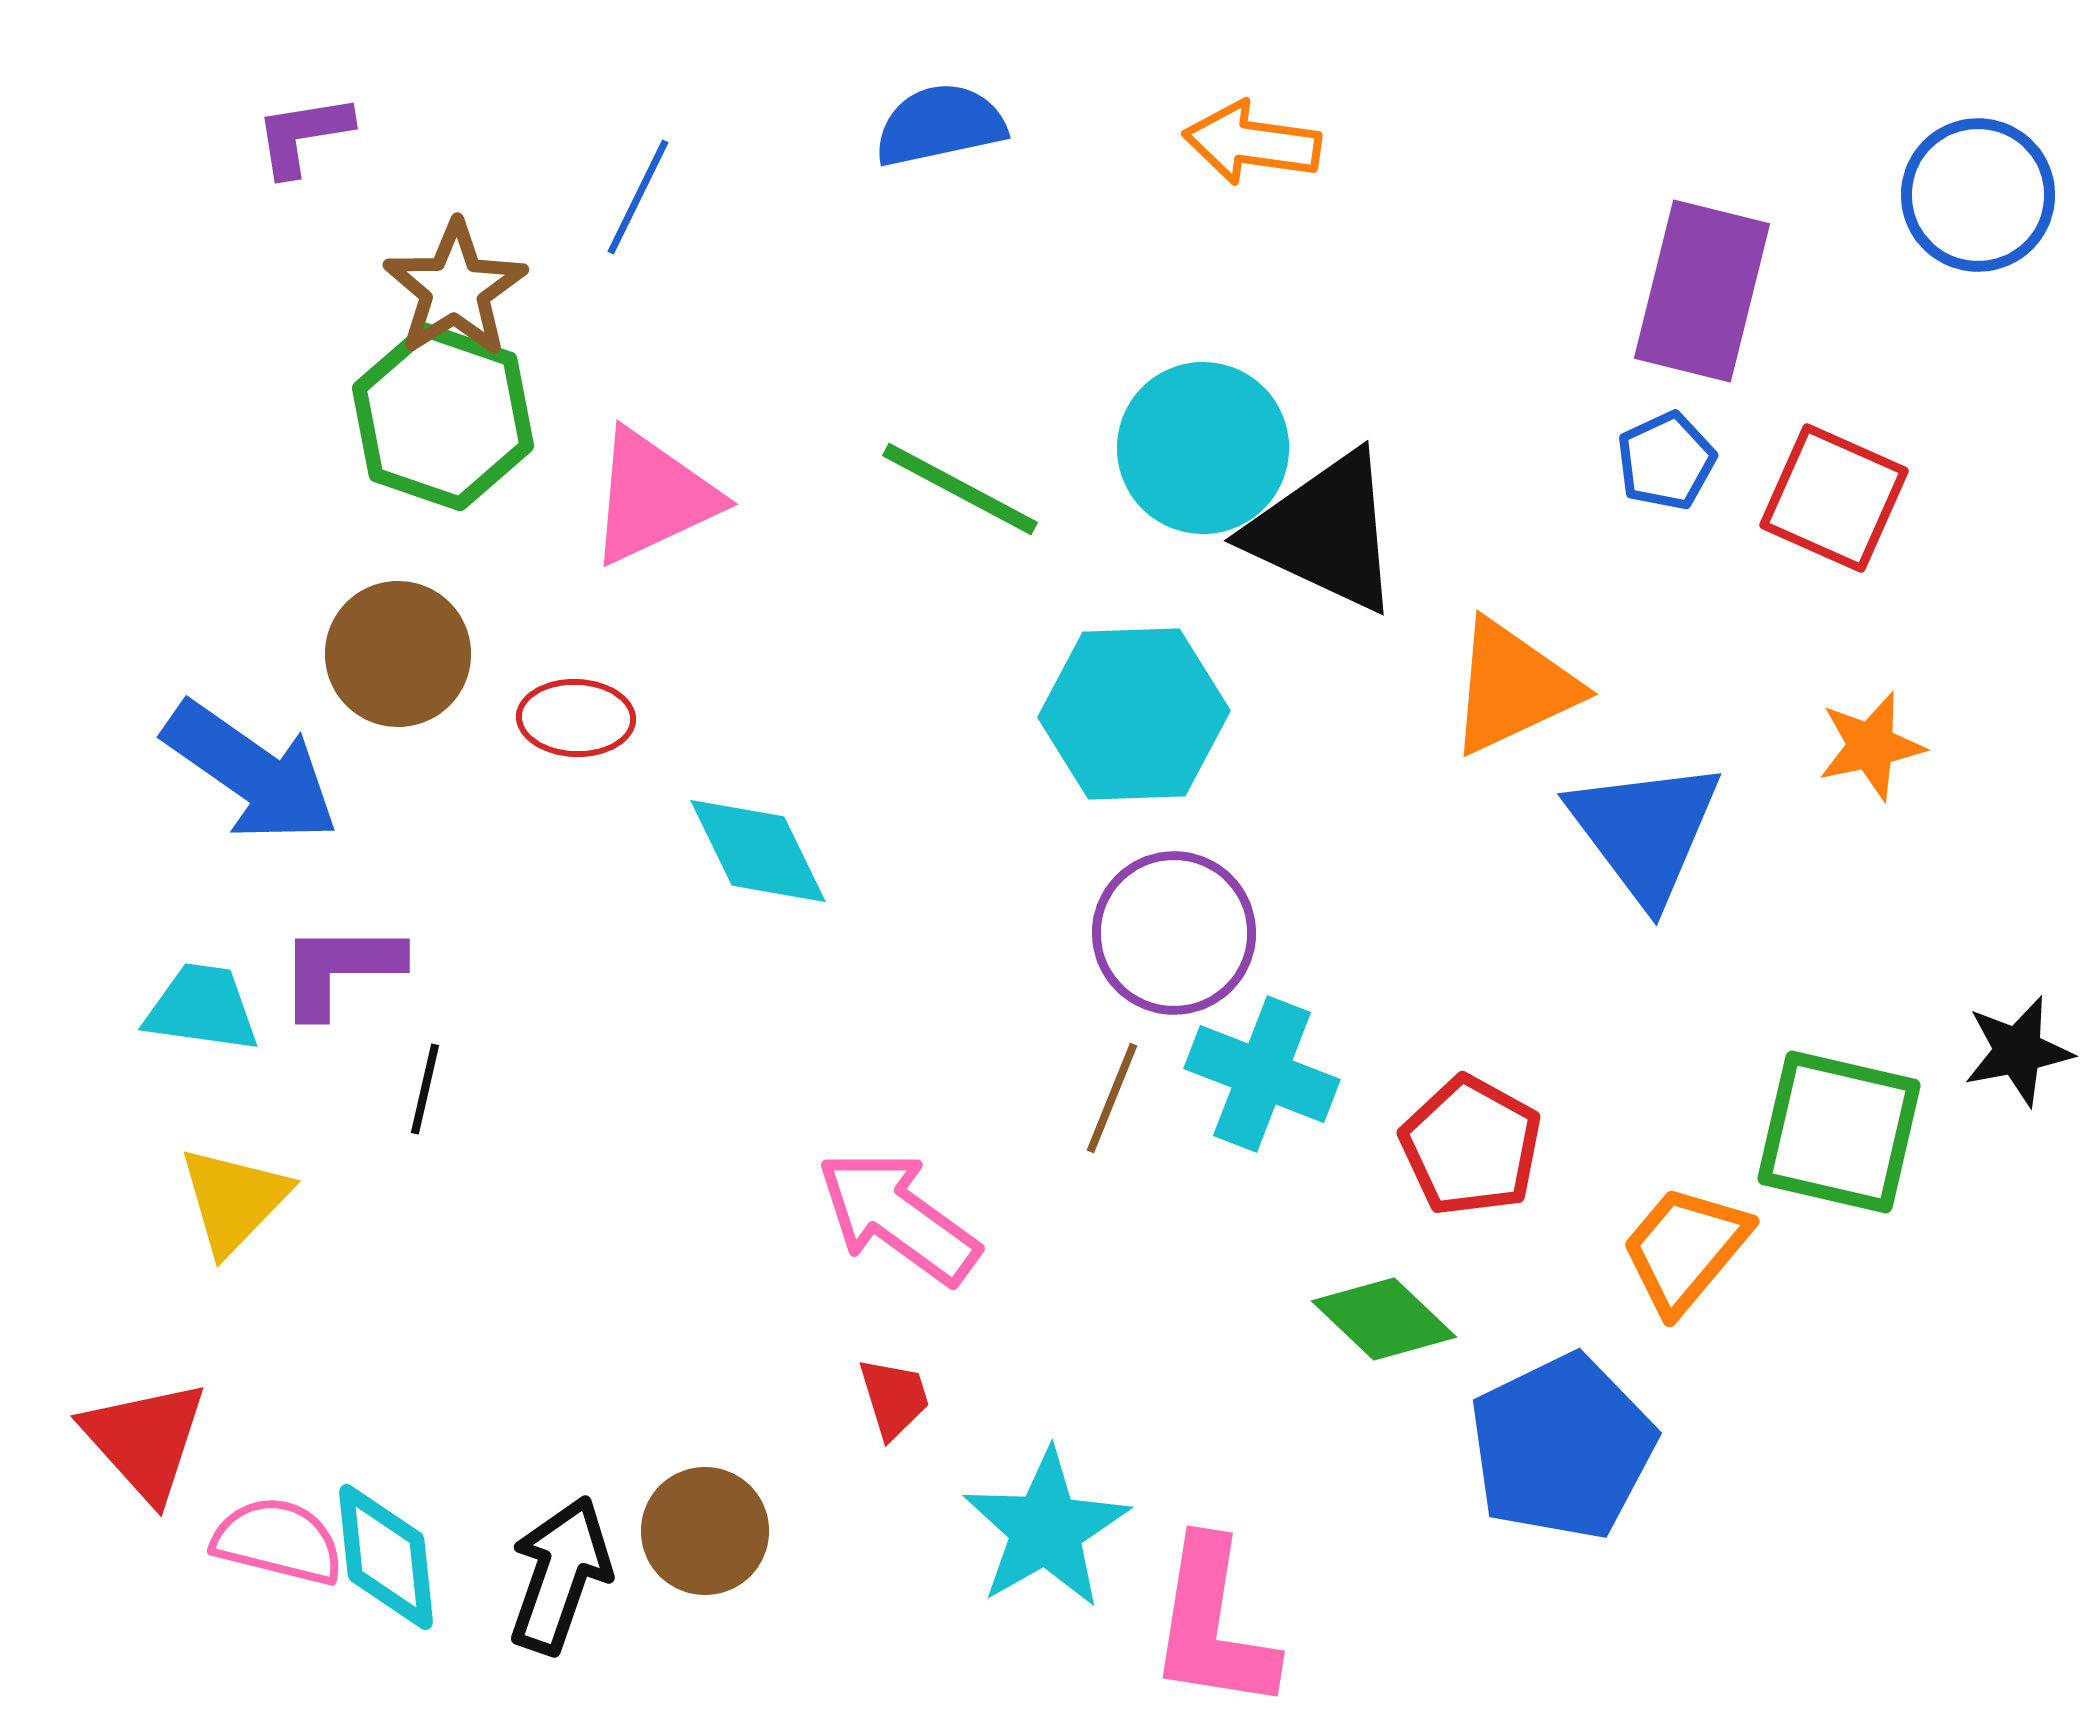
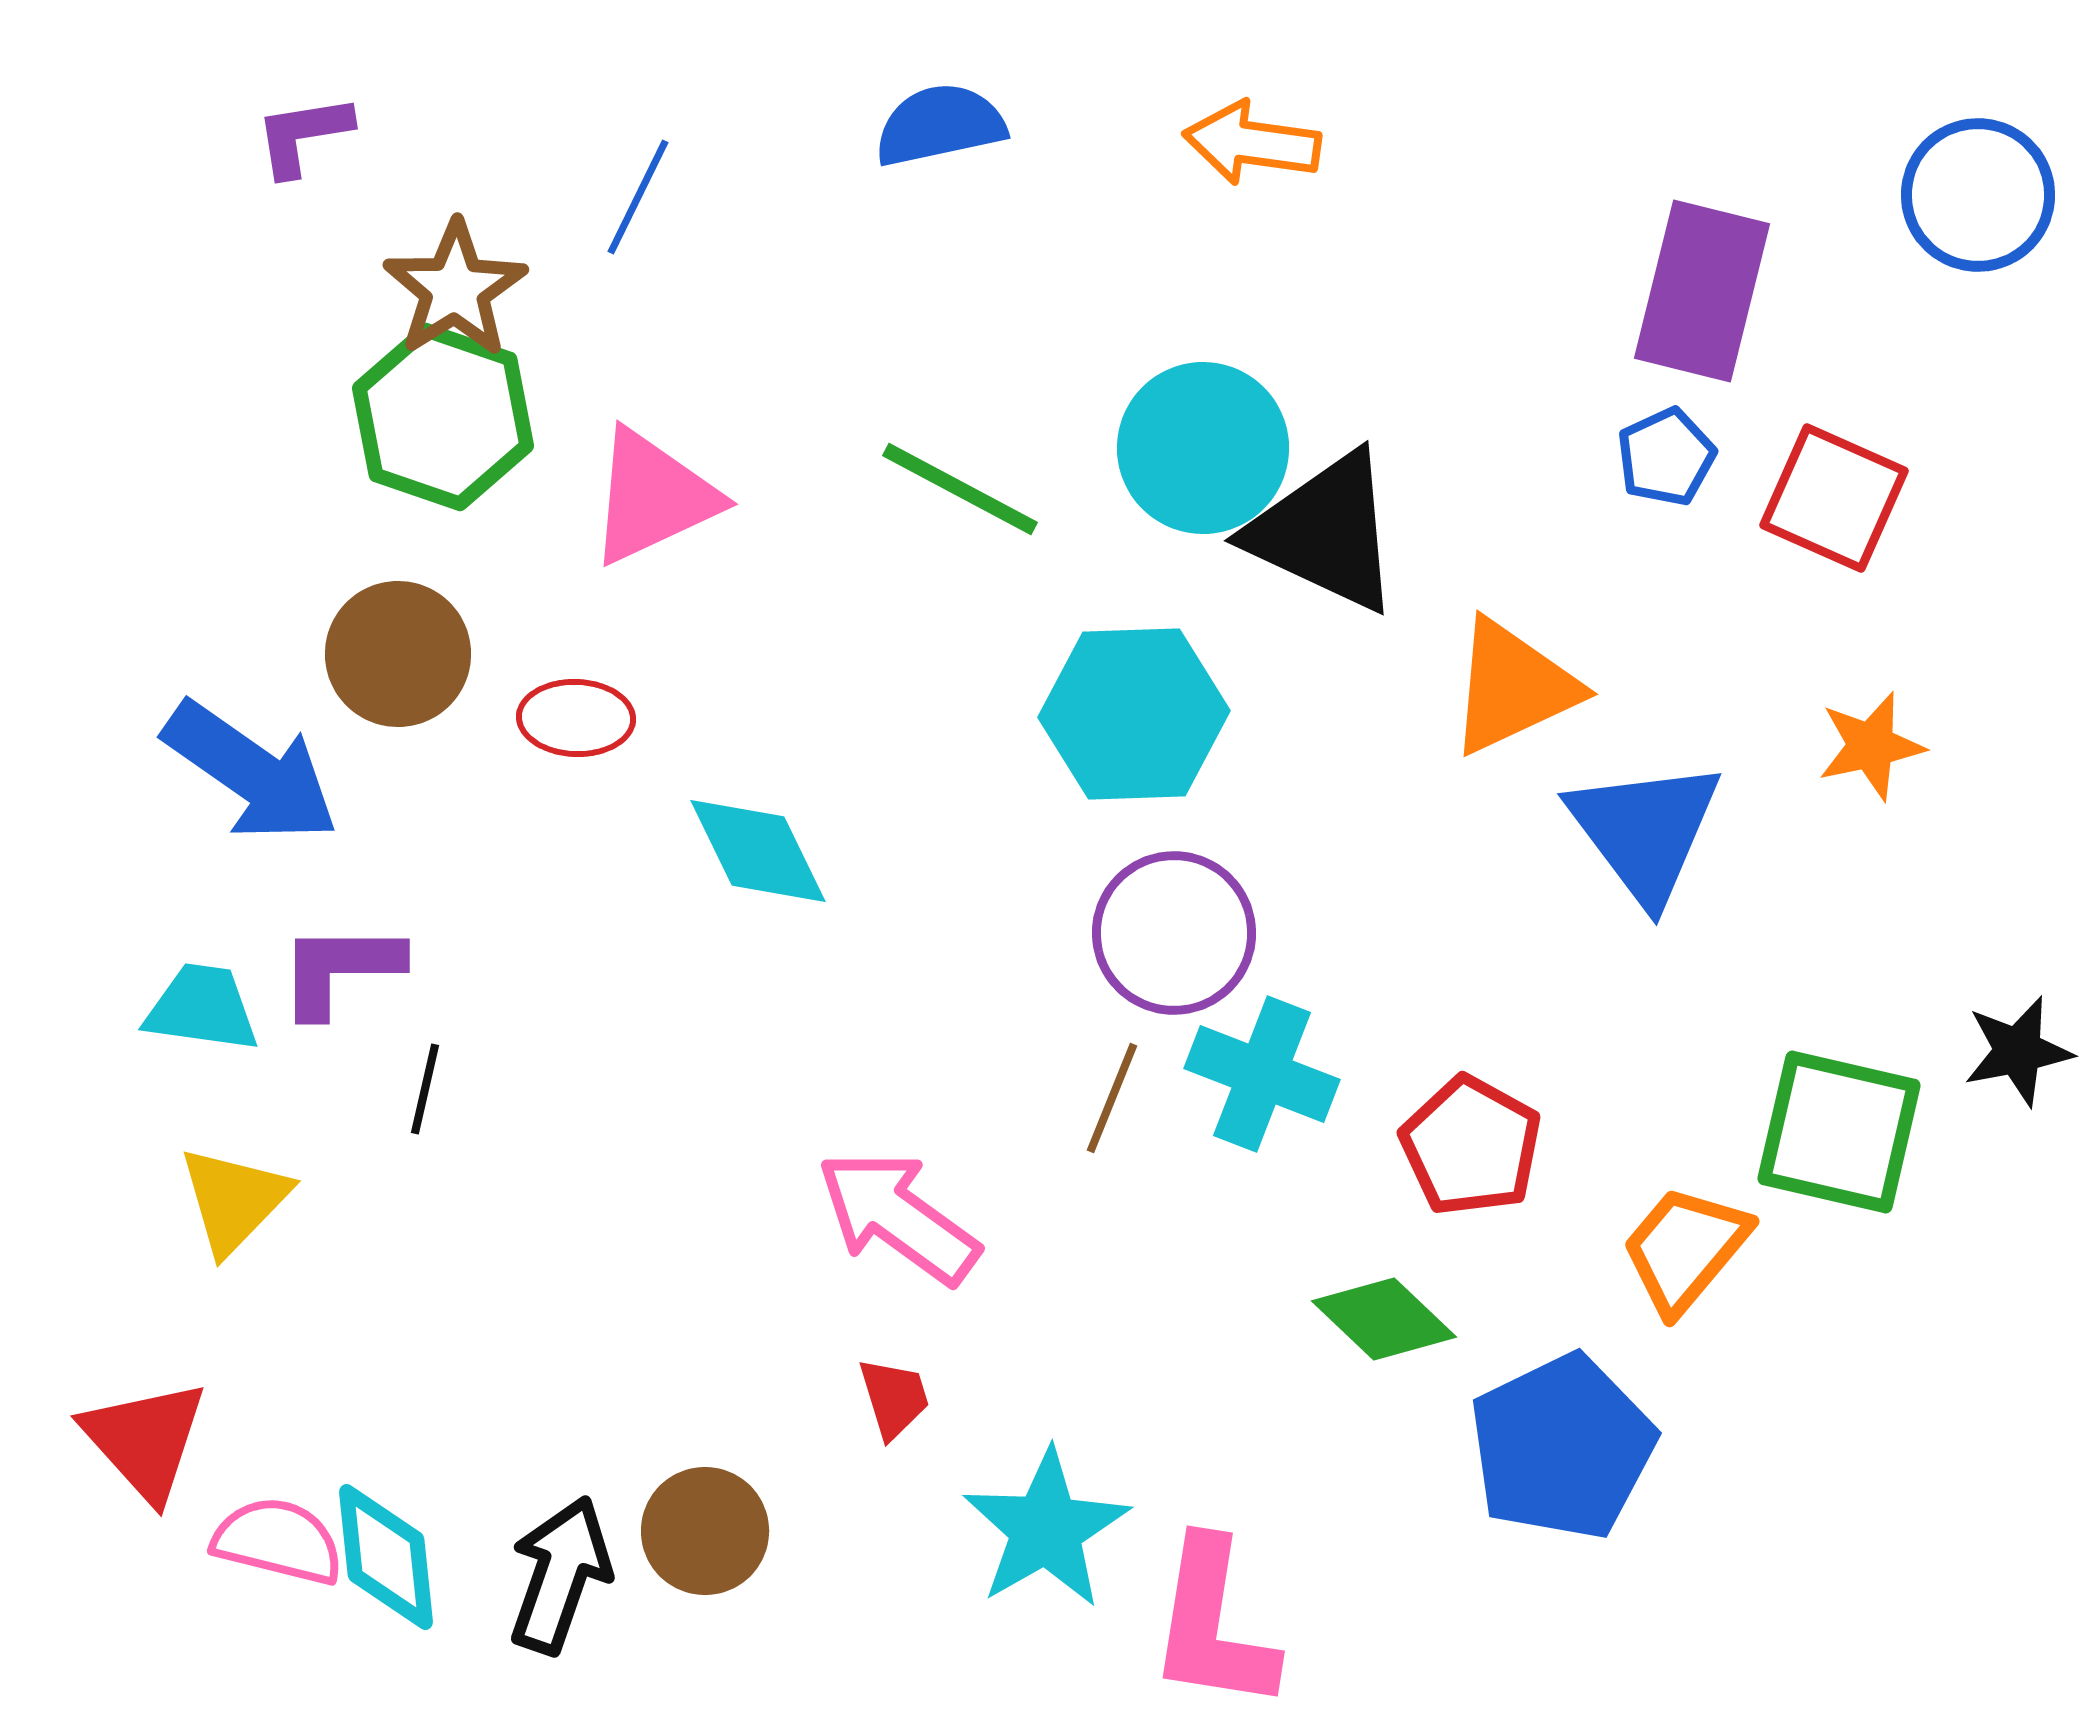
blue pentagon at (1666, 461): moved 4 px up
